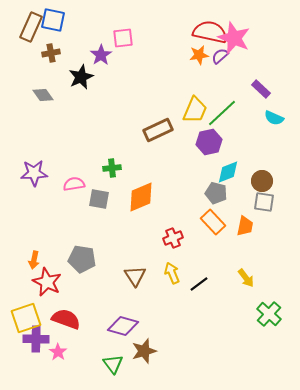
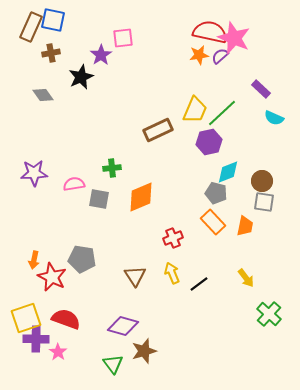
red star at (47, 282): moved 5 px right, 5 px up
